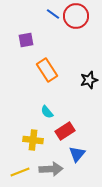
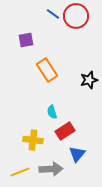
cyan semicircle: moved 5 px right; rotated 24 degrees clockwise
